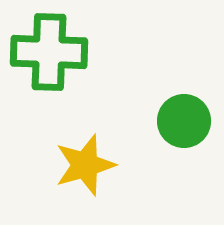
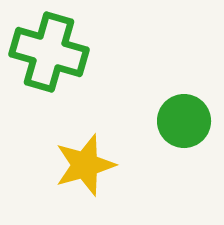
green cross: rotated 14 degrees clockwise
